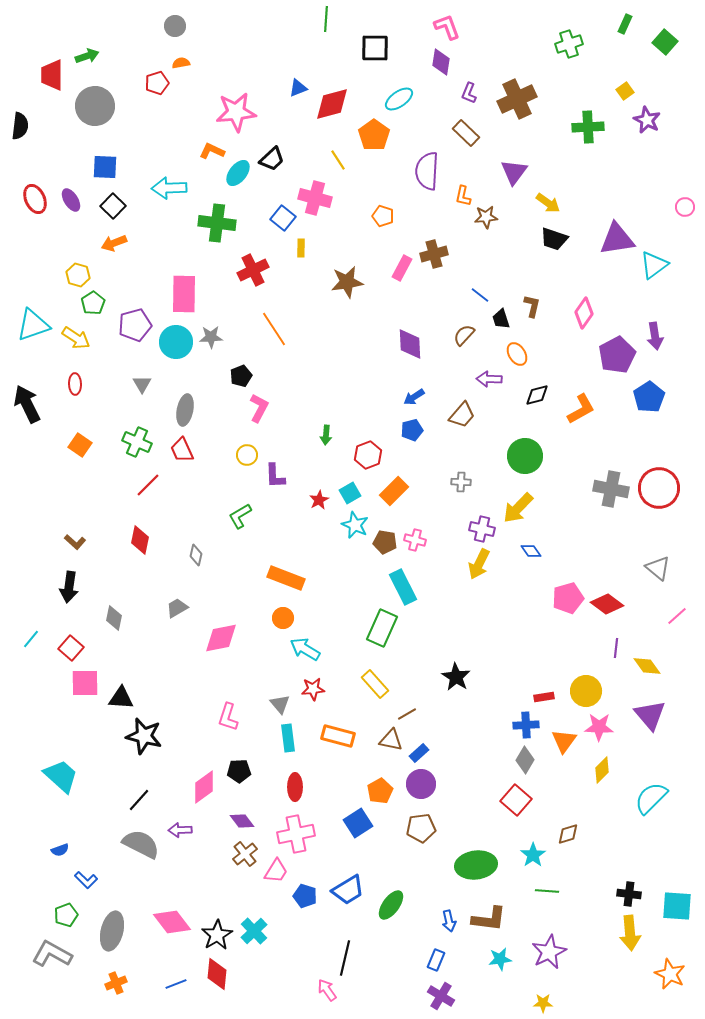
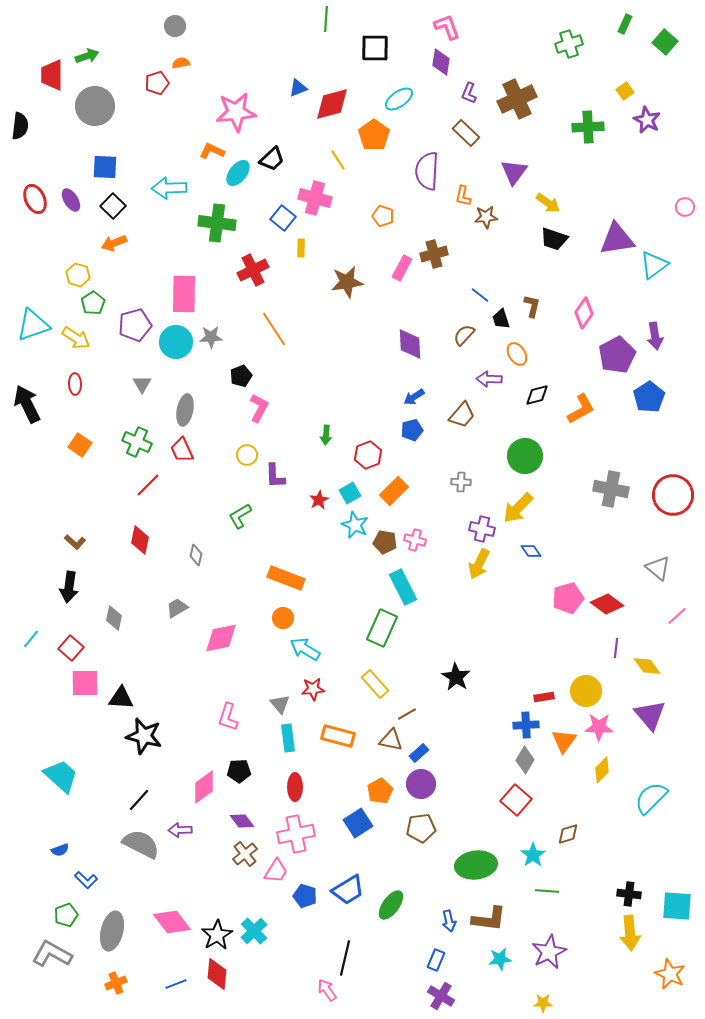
red circle at (659, 488): moved 14 px right, 7 px down
